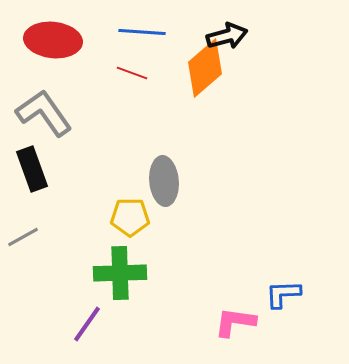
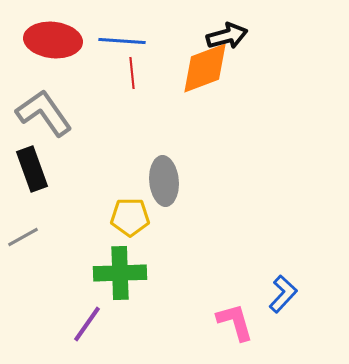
blue line: moved 20 px left, 9 px down
orange diamond: rotated 20 degrees clockwise
red line: rotated 64 degrees clockwise
blue L-shape: rotated 135 degrees clockwise
pink L-shape: rotated 66 degrees clockwise
